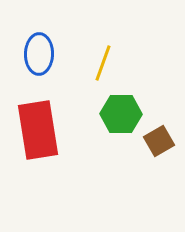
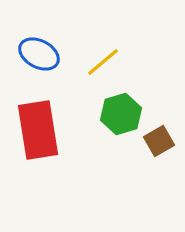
blue ellipse: rotated 63 degrees counterclockwise
yellow line: moved 1 px up; rotated 30 degrees clockwise
green hexagon: rotated 18 degrees counterclockwise
